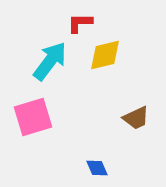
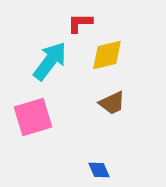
yellow diamond: moved 2 px right
brown trapezoid: moved 24 px left, 15 px up
blue diamond: moved 2 px right, 2 px down
